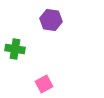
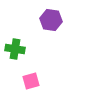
pink square: moved 13 px left, 3 px up; rotated 12 degrees clockwise
